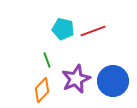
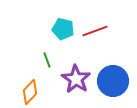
red line: moved 2 px right
purple star: rotated 16 degrees counterclockwise
orange diamond: moved 12 px left, 2 px down
